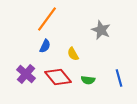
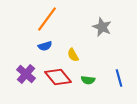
gray star: moved 1 px right, 3 px up
blue semicircle: rotated 48 degrees clockwise
yellow semicircle: moved 1 px down
